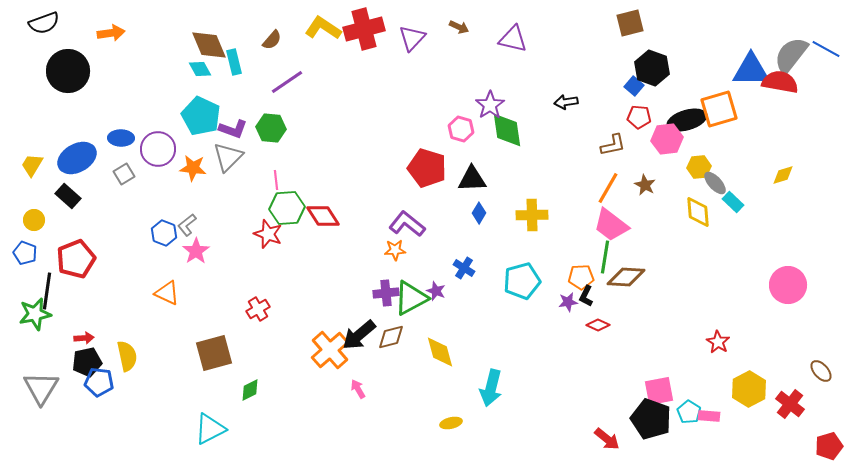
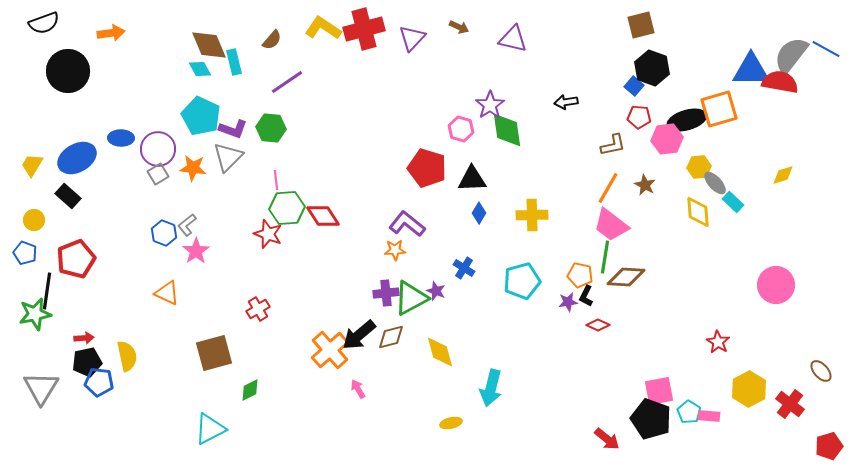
brown square at (630, 23): moved 11 px right, 2 px down
gray square at (124, 174): moved 34 px right
orange pentagon at (581, 277): moved 1 px left, 2 px up; rotated 15 degrees clockwise
pink circle at (788, 285): moved 12 px left
